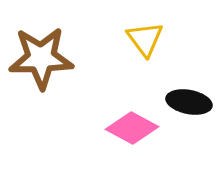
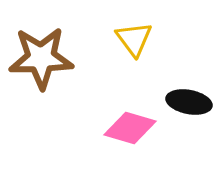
yellow triangle: moved 11 px left
pink diamond: moved 2 px left; rotated 12 degrees counterclockwise
